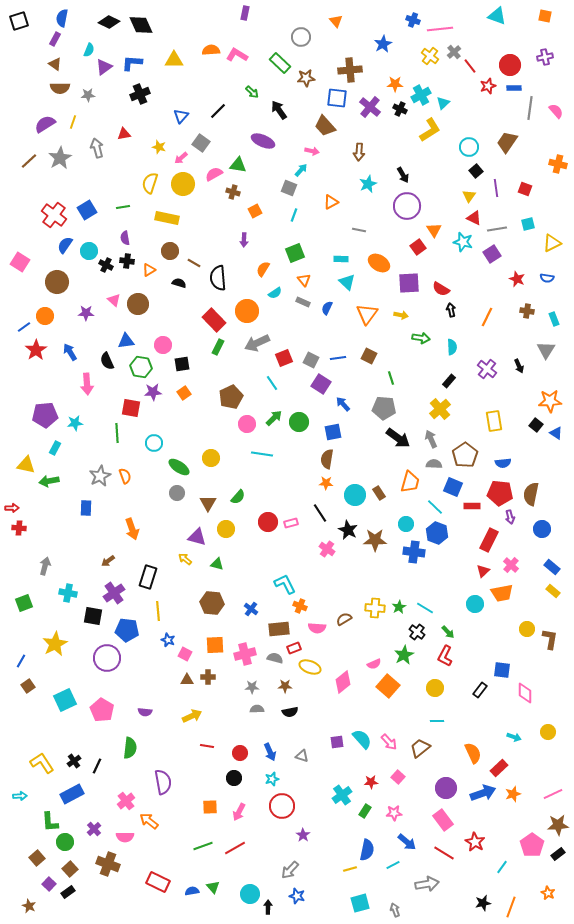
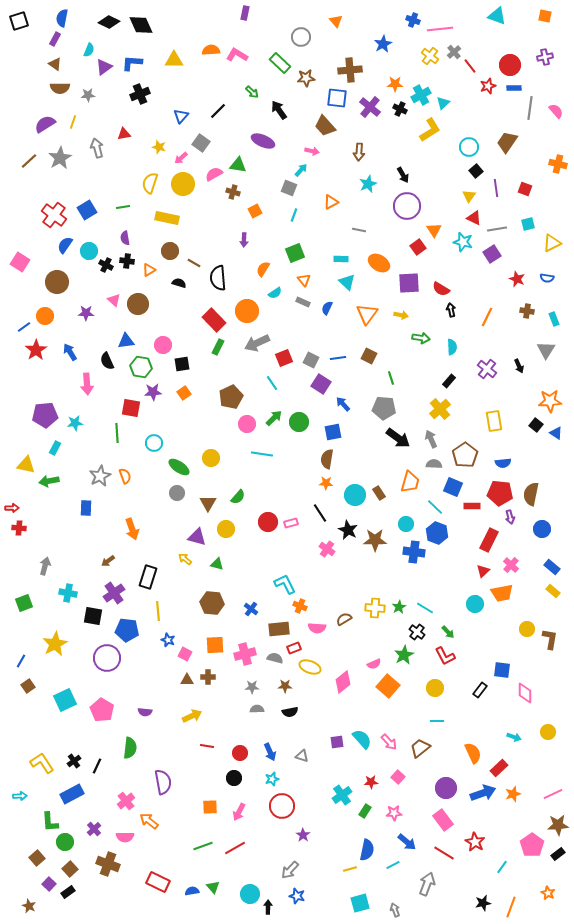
red L-shape at (445, 656): rotated 55 degrees counterclockwise
gray arrow at (427, 884): rotated 60 degrees counterclockwise
